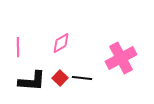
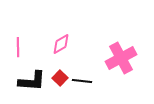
pink diamond: moved 1 px down
black line: moved 3 px down
